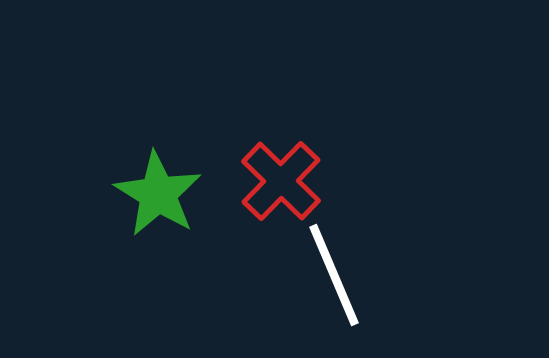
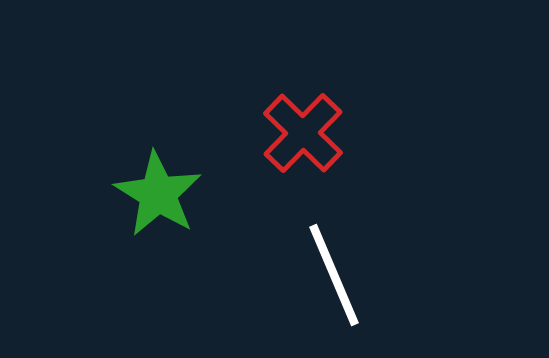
red cross: moved 22 px right, 48 px up
